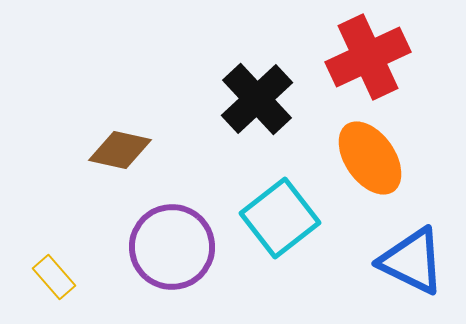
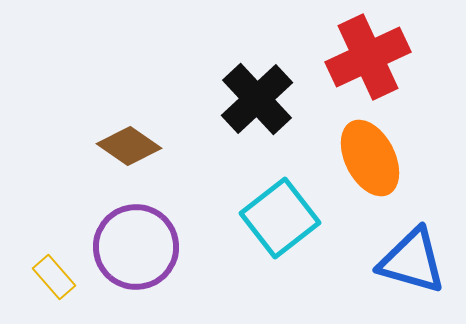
brown diamond: moved 9 px right, 4 px up; rotated 22 degrees clockwise
orange ellipse: rotated 8 degrees clockwise
purple circle: moved 36 px left
blue triangle: rotated 10 degrees counterclockwise
